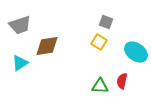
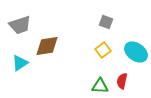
yellow square: moved 4 px right, 8 px down; rotated 21 degrees clockwise
